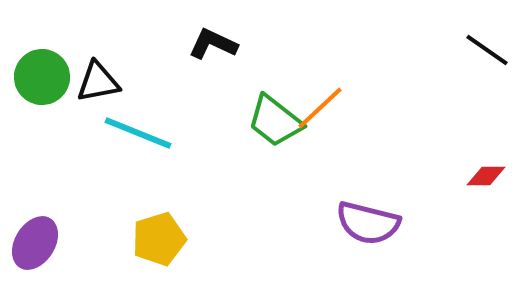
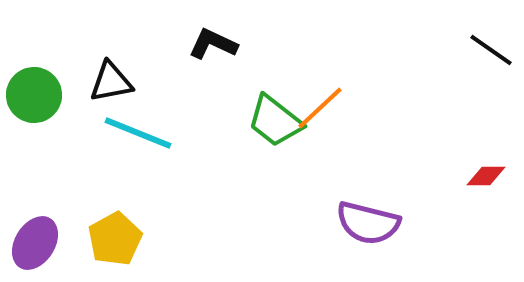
black line: moved 4 px right
green circle: moved 8 px left, 18 px down
black triangle: moved 13 px right
yellow pentagon: moved 44 px left; rotated 12 degrees counterclockwise
